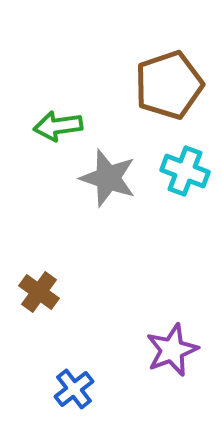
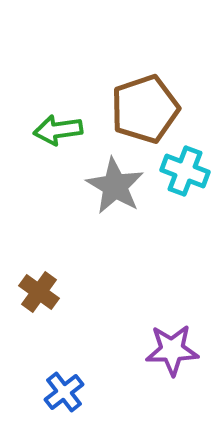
brown pentagon: moved 24 px left, 24 px down
green arrow: moved 4 px down
gray star: moved 7 px right, 8 px down; rotated 12 degrees clockwise
purple star: rotated 20 degrees clockwise
blue cross: moved 10 px left, 3 px down
